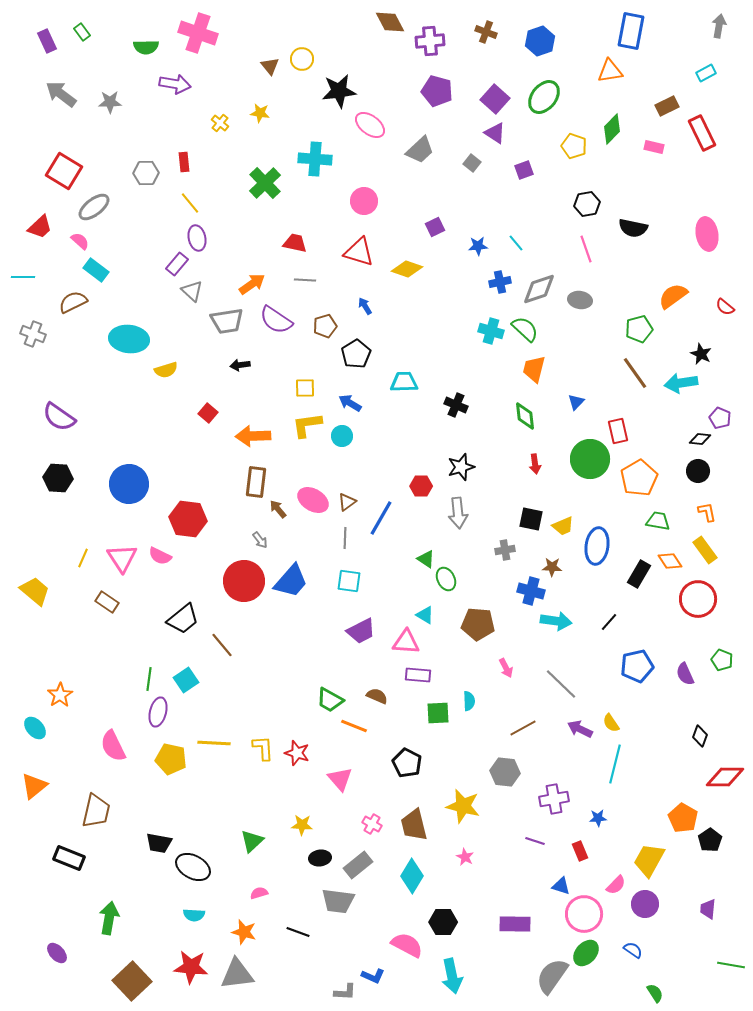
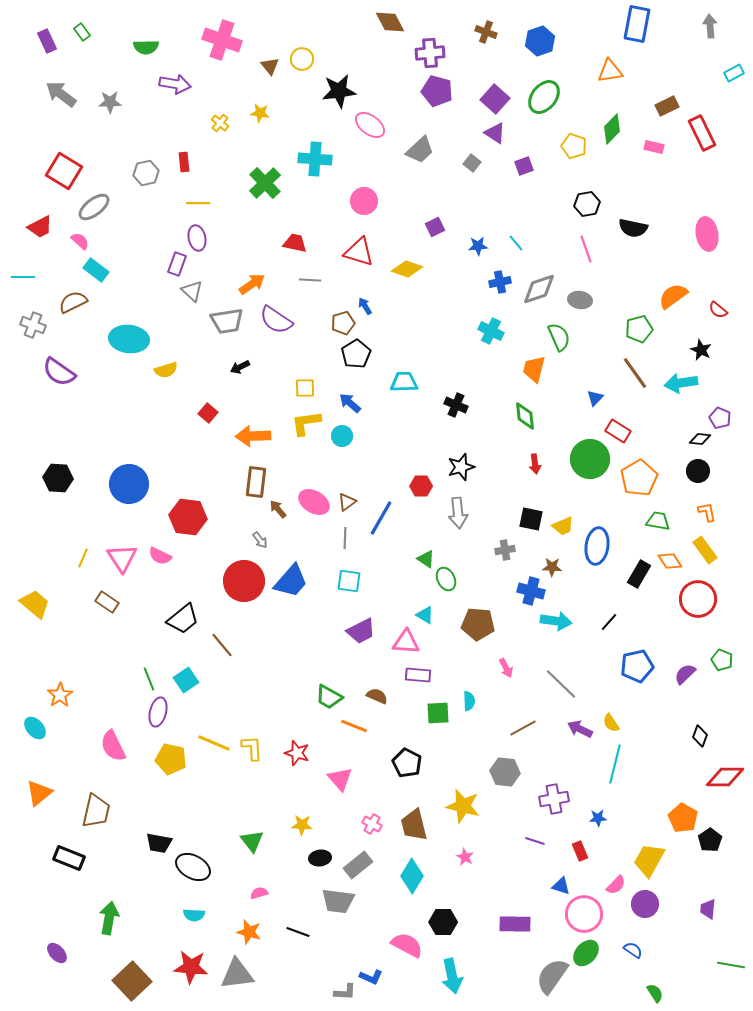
gray arrow at (719, 26): moved 9 px left; rotated 15 degrees counterclockwise
blue rectangle at (631, 31): moved 6 px right, 7 px up
pink cross at (198, 33): moved 24 px right, 7 px down
purple cross at (430, 41): moved 12 px down
cyan rectangle at (706, 73): moved 28 px right
purple square at (524, 170): moved 4 px up
gray hexagon at (146, 173): rotated 10 degrees counterclockwise
yellow line at (190, 203): moved 8 px right; rotated 50 degrees counterclockwise
red trapezoid at (40, 227): rotated 16 degrees clockwise
purple rectangle at (177, 264): rotated 20 degrees counterclockwise
gray line at (305, 280): moved 5 px right
red semicircle at (725, 307): moved 7 px left, 3 px down
brown pentagon at (325, 326): moved 18 px right, 3 px up
green semicircle at (525, 329): moved 34 px right, 8 px down; rotated 24 degrees clockwise
cyan cross at (491, 331): rotated 10 degrees clockwise
gray cross at (33, 334): moved 9 px up
black star at (701, 354): moved 4 px up
black arrow at (240, 365): moved 2 px down; rotated 18 degrees counterclockwise
blue triangle at (576, 402): moved 19 px right, 4 px up
blue arrow at (350, 403): rotated 10 degrees clockwise
purple semicircle at (59, 417): moved 45 px up
yellow L-shape at (307, 425): moved 1 px left, 2 px up
red rectangle at (618, 431): rotated 45 degrees counterclockwise
pink ellipse at (313, 500): moved 1 px right, 2 px down
red hexagon at (188, 519): moved 2 px up
yellow trapezoid at (35, 591): moved 13 px down
purple semicircle at (685, 674): rotated 70 degrees clockwise
green line at (149, 679): rotated 30 degrees counterclockwise
green trapezoid at (330, 700): moved 1 px left, 3 px up
yellow line at (214, 743): rotated 20 degrees clockwise
yellow L-shape at (263, 748): moved 11 px left
orange triangle at (34, 786): moved 5 px right, 7 px down
green triangle at (252, 841): rotated 25 degrees counterclockwise
orange star at (244, 932): moved 5 px right
blue L-shape at (373, 976): moved 2 px left, 1 px down
